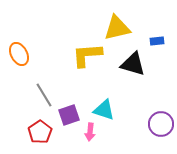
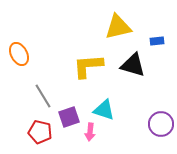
yellow triangle: moved 1 px right, 1 px up
yellow L-shape: moved 1 px right, 11 px down
black triangle: moved 1 px down
gray line: moved 1 px left, 1 px down
purple square: moved 2 px down
red pentagon: rotated 25 degrees counterclockwise
